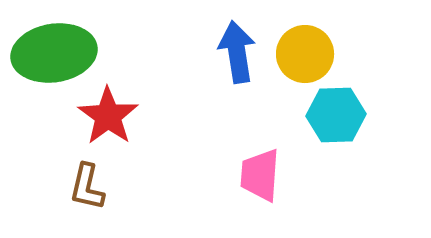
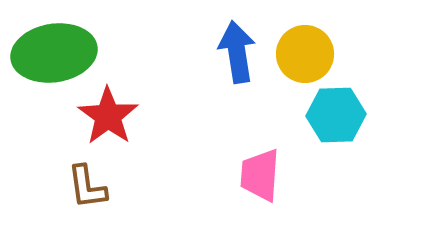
brown L-shape: rotated 21 degrees counterclockwise
